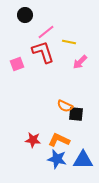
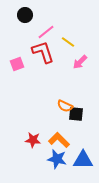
yellow line: moved 1 px left; rotated 24 degrees clockwise
orange L-shape: rotated 20 degrees clockwise
